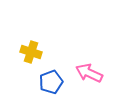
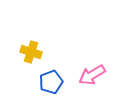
pink arrow: moved 3 px right, 2 px down; rotated 56 degrees counterclockwise
